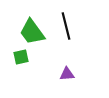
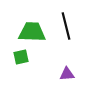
green trapezoid: rotated 128 degrees clockwise
